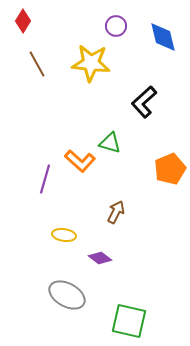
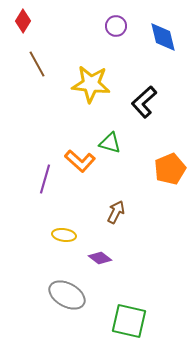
yellow star: moved 21 px down
